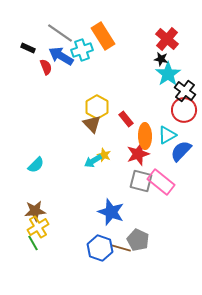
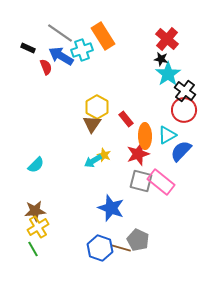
brown triangle: rotated 18 degrees clockwise
blue star: moved 4 px up
green line: moved 6 px down
